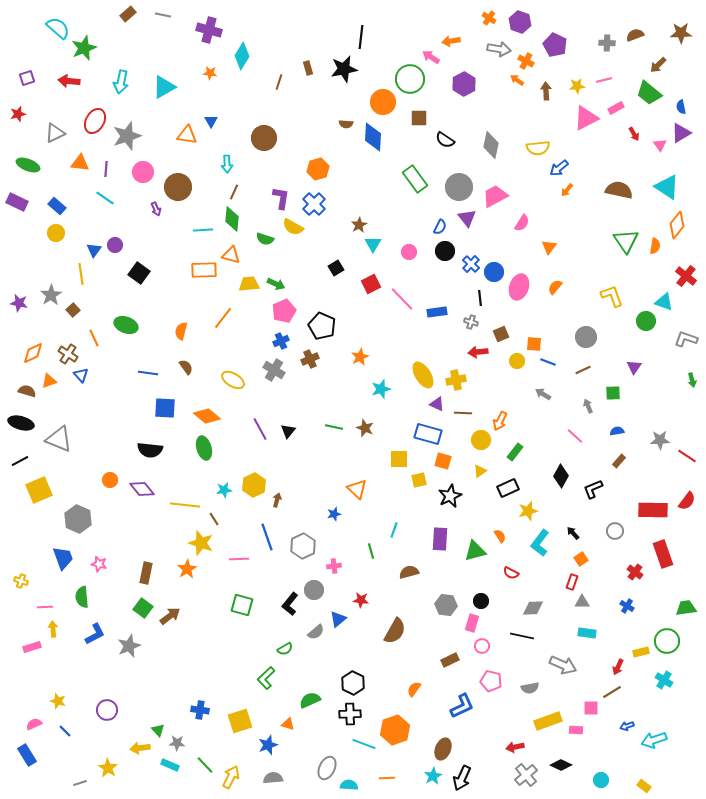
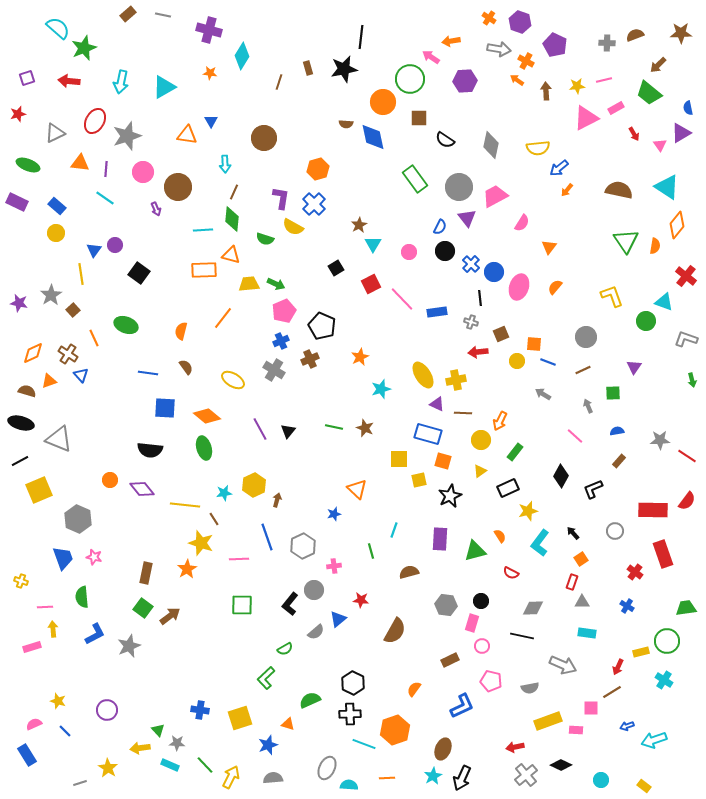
purple hexagon at (464, 84): moved 1 px right, 3 px up; rotated 25 degrees clockwise
blue semicircle at (681, 107): moved 7 px right, 1 px down
blue diamond at (373, 137): rotated 16 degrees counterclockwise
cyan arrow at (227, 164): moved 2 px left
cyan star at (224, 490): moved 3 px down
pink star at (99, 564): moved 5 px left, 7 px up
green square at (242, 605): rotated 15 degrees counterclockwise
yellow square at (240, 721): moved 3 px up
